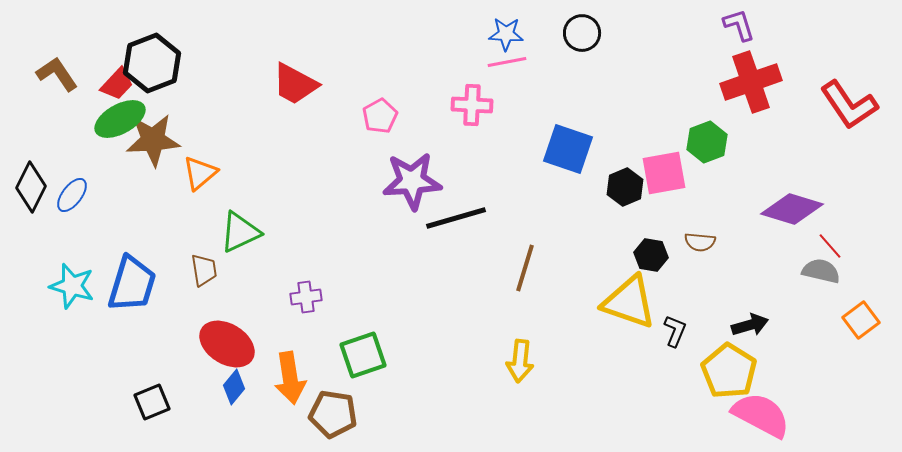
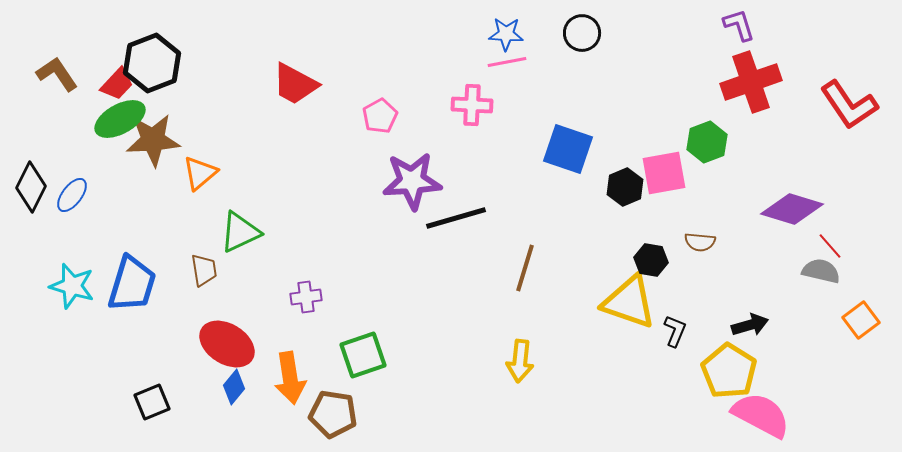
black hexagon at (651, 255): moved 5 px down
